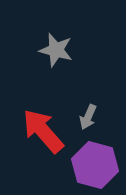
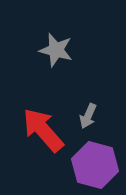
gray arrow: moved 1 px up
red arrow: moved 1 px up
